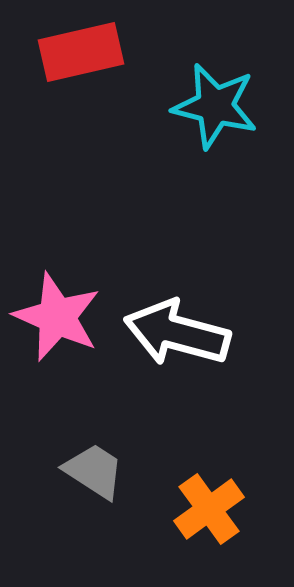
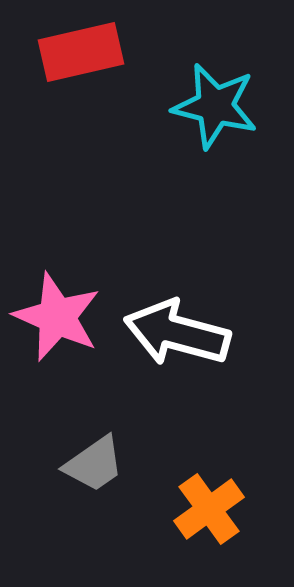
gray trapezoid: moved 7 px up; rotated 112 degrees clockwise
